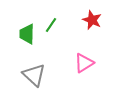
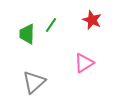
gray triangle: moved 7 px down; rotated 35 degrees clockwise
